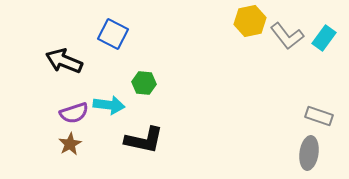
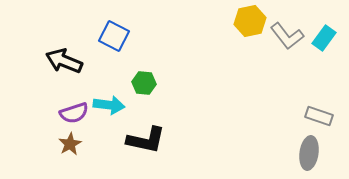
blue square: moved 1 px right, 2 px down
black L-shape: moved 2 px right
